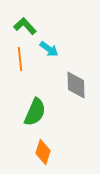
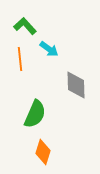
green semicircle: moved 2 px down
